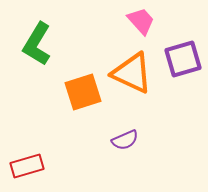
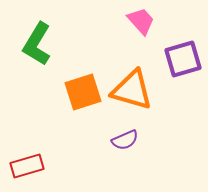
orange triangle: moved 17 px down; rotated 9 degrees counterclockwise
